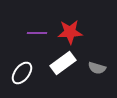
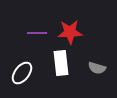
white rectangle: moved 2 px left; rotated 60 degrees counterclockwise
